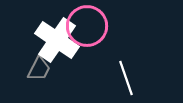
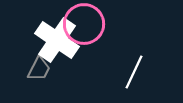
pink circle: moved 3 px left, 2 px up
white line: moved 8 px right, 6 px up; rotated 44 degrees clockwise
